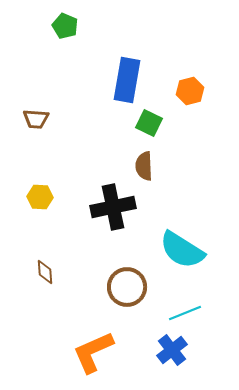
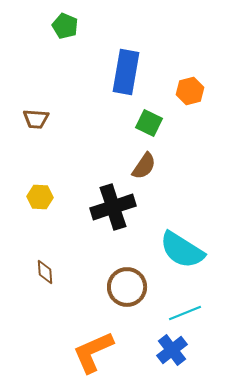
blue rectangle: moved 1 px left, 8 px up
brown semicircle: rotated 144 degrees counterclockwise
black cross: rotated 6 degrees counterclockwise
